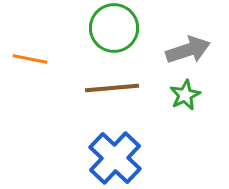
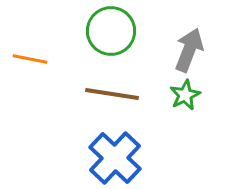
green circle: moved 3 px left, 3 px down
gray arrow: moved 1 px right; rotated 51 degrees counterclockwise
brown line: moved 6 px down; rotated 14 degrees clockwise
